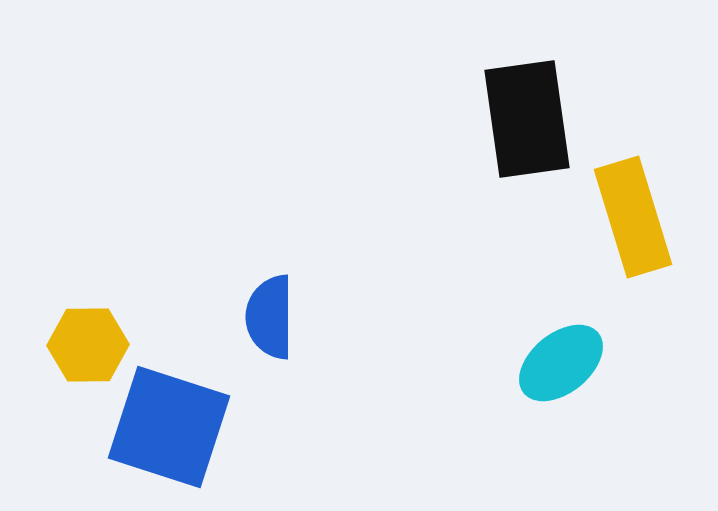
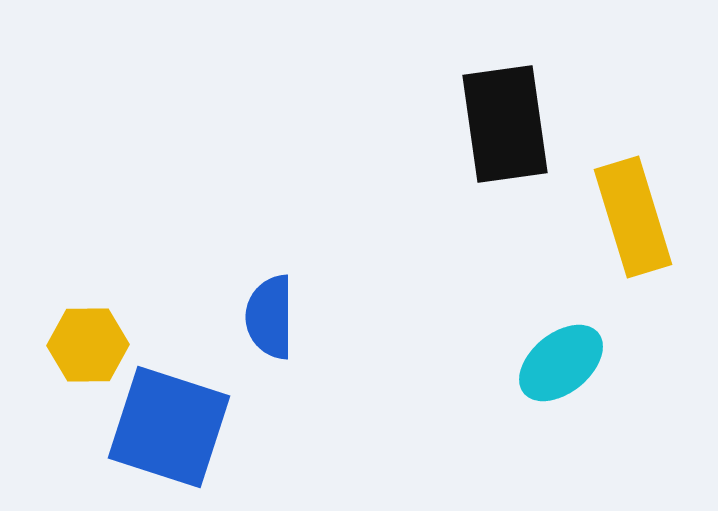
black rectangle: moved 22 px left, 5 px down
